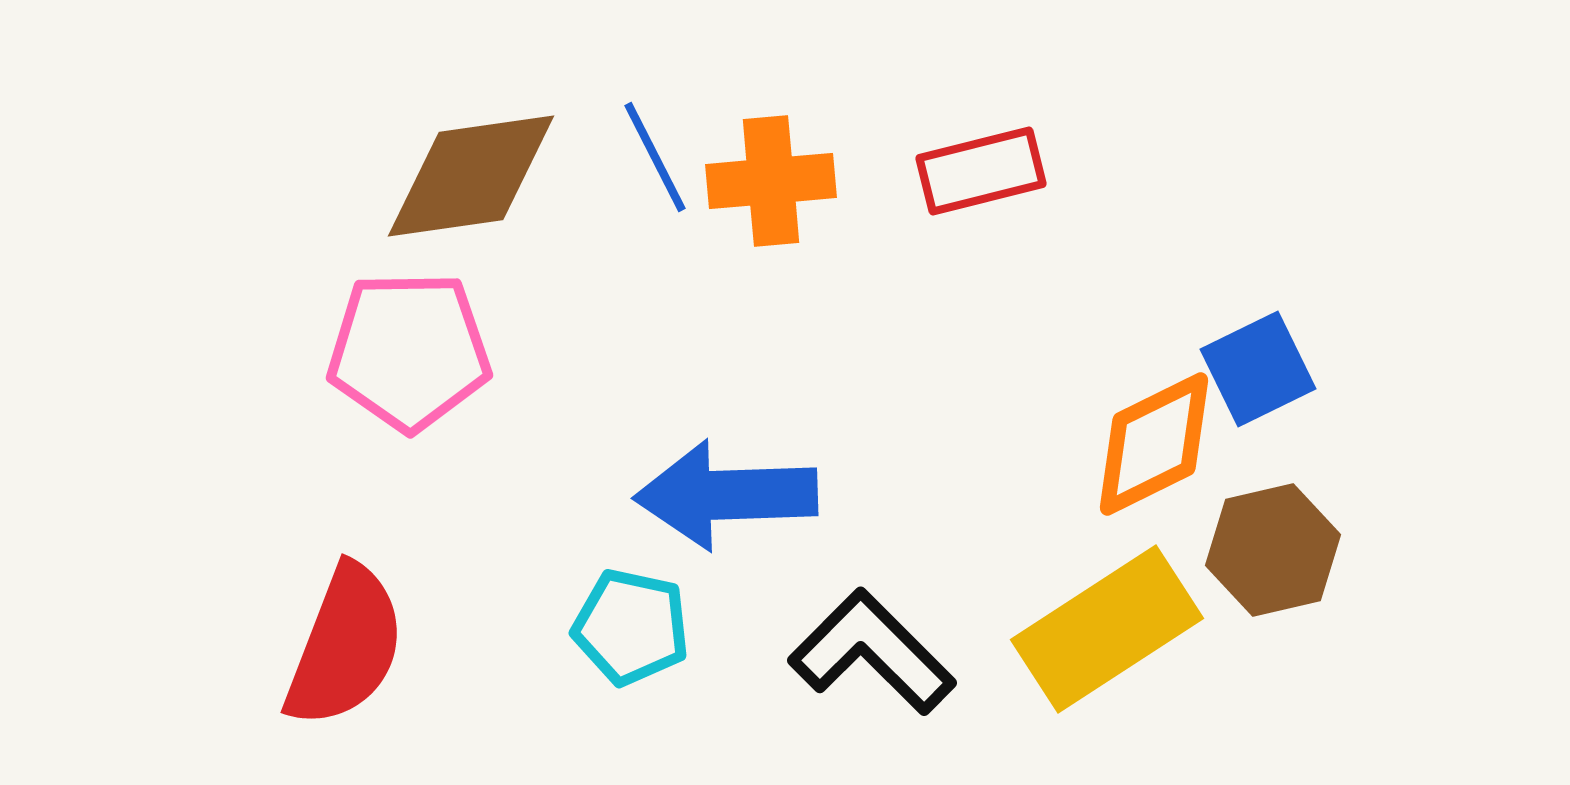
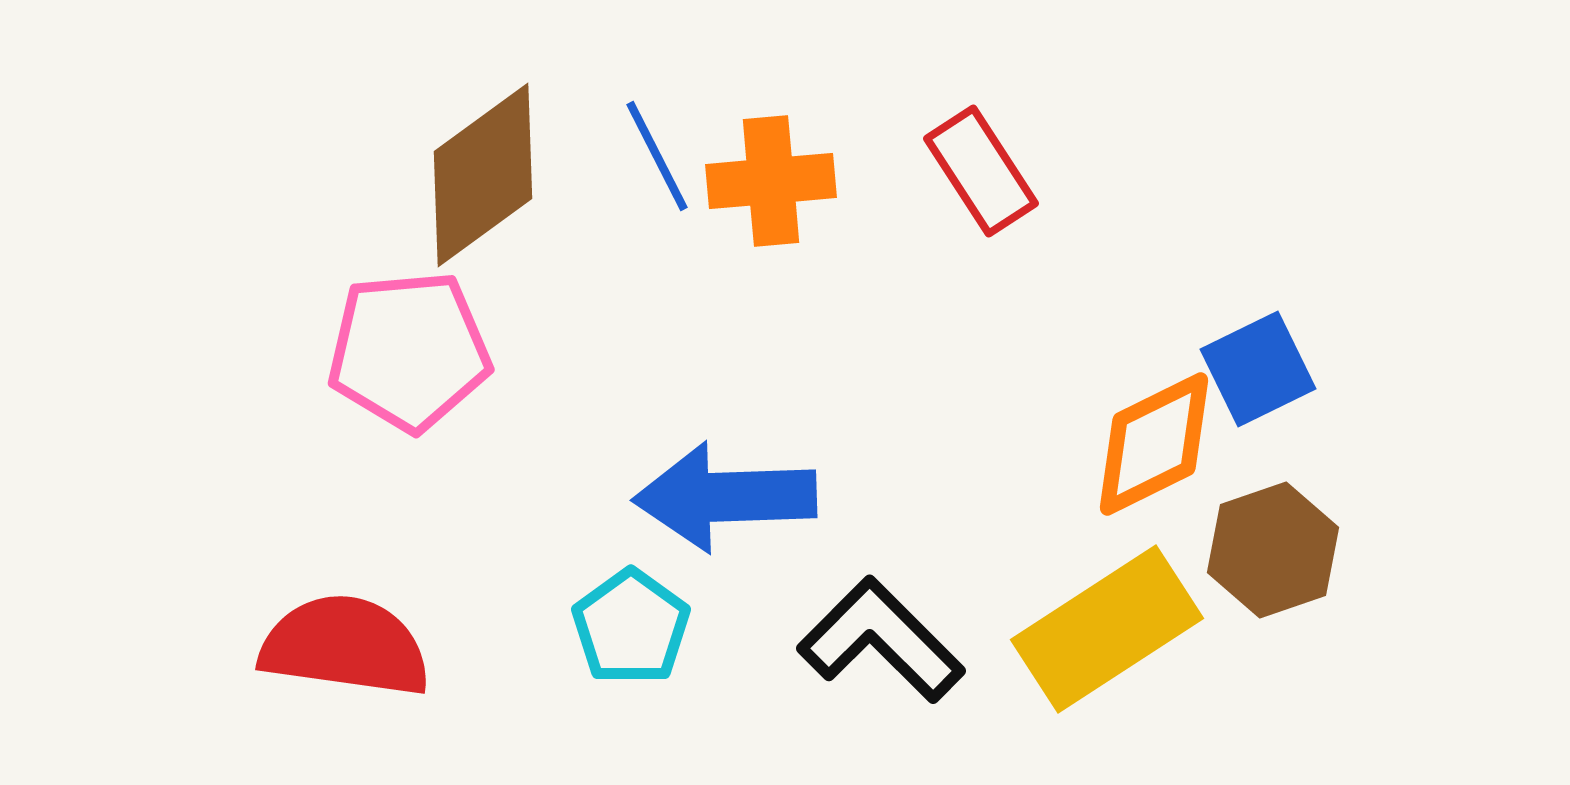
blue line: moved 2 px right, 1 px up
red rectangle: rotated 71 degrees clockwise
brown diamond: moved 12 px right, 1 px up; rotated 28 degrees counterclockwise
pink pentagon: rotated 4 degrees counterclockwise
blue arrow: moved 1 px left, 2 px down
brown hexagon: rotated 6 degrees counterclockwise
cyan pentagon: rotated 24 degrees clockwise
red semicircle: rotated 103 degrees counterclockwise
black L-shape: moved 9 px right, 12 px up
